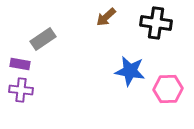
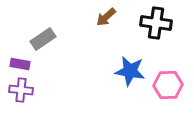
pink hexagon: moved 4 px up
